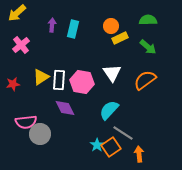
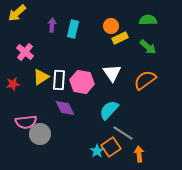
pink cross: moved 4 px right, 7 px down; rotated 12 degrees counterclockwise
cyan star: moved 6 px down
